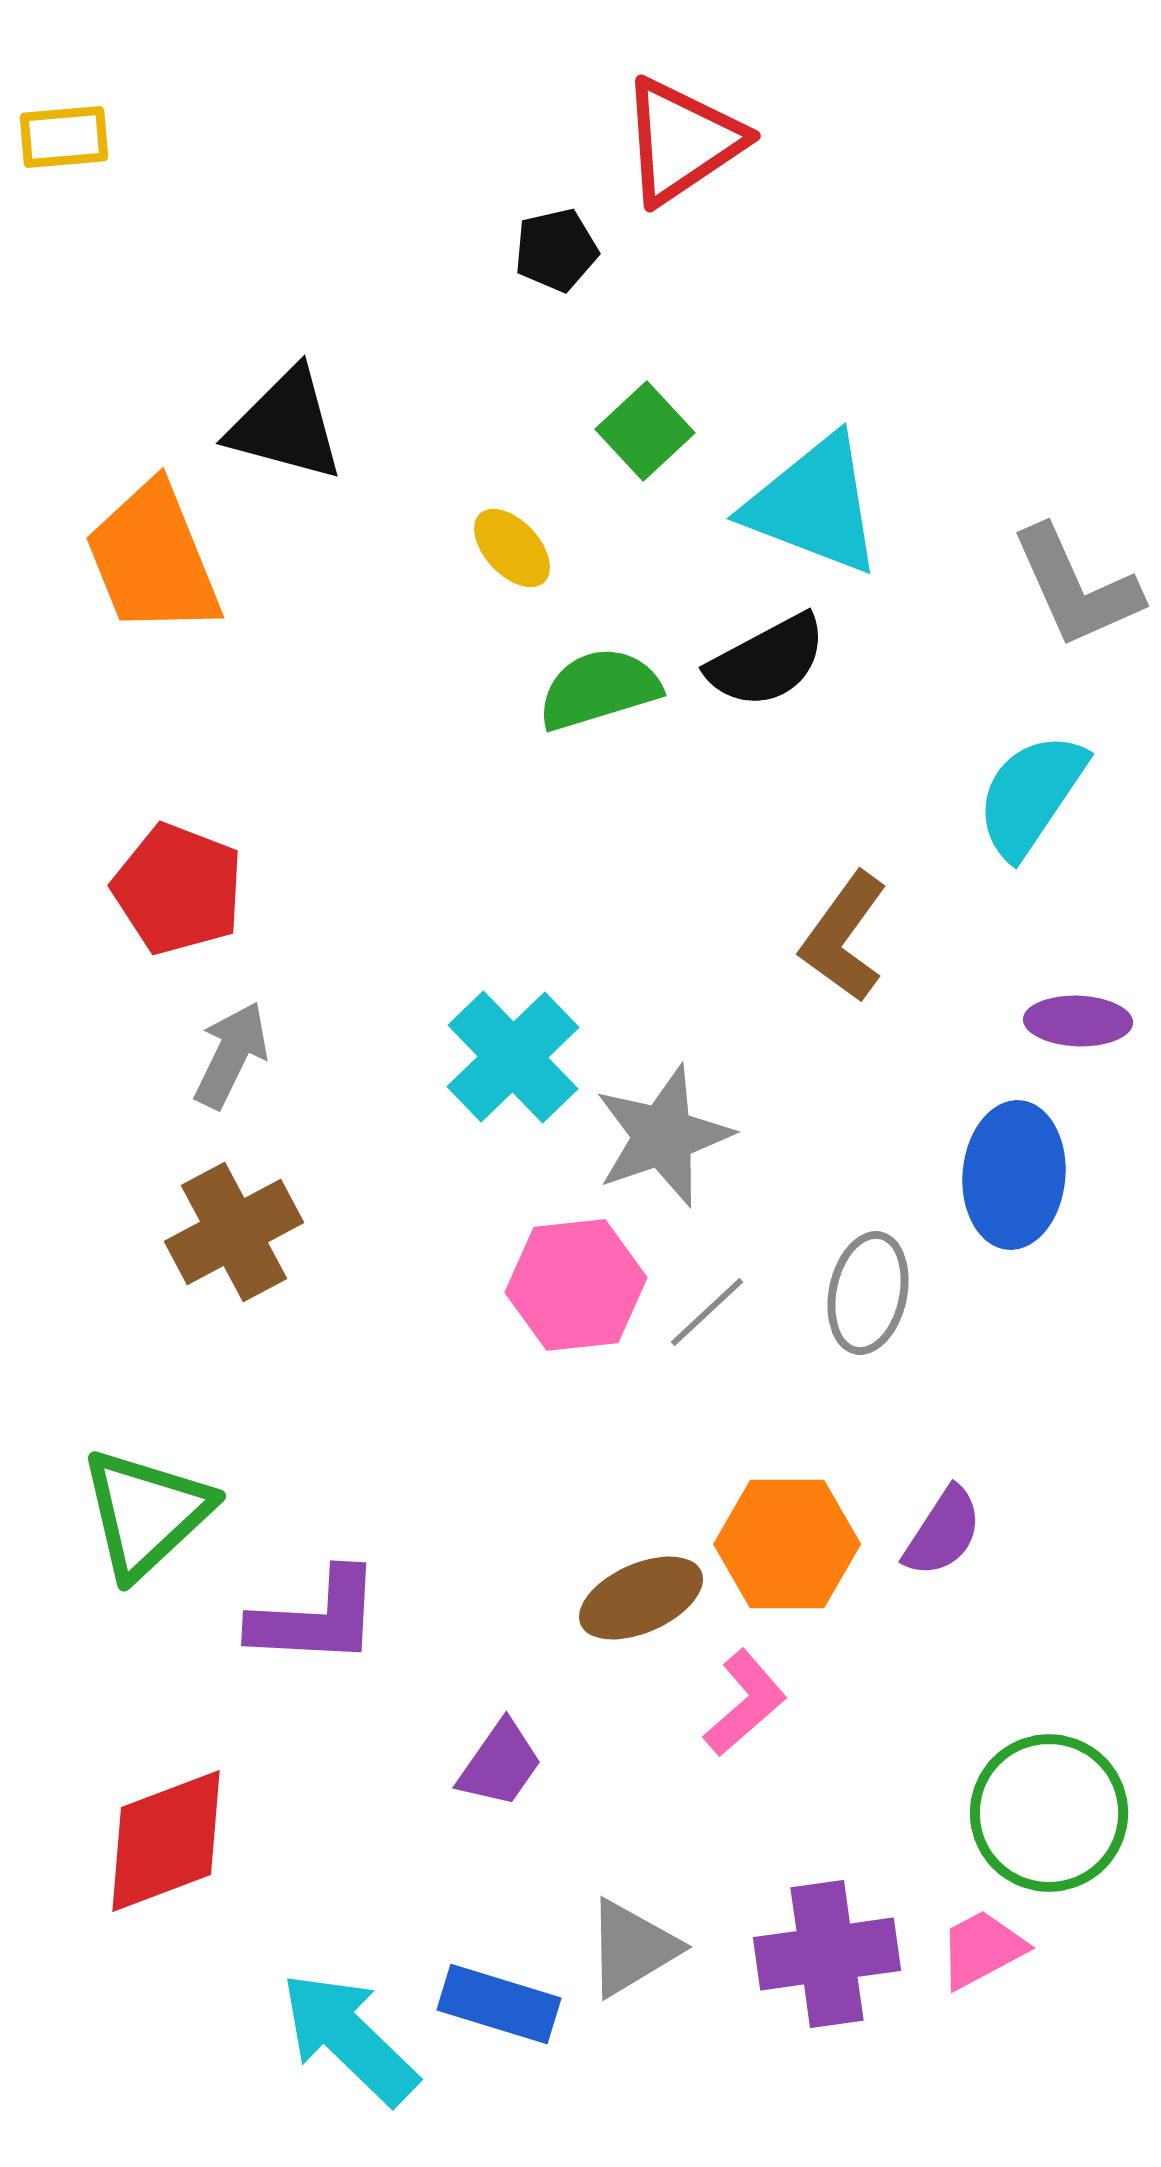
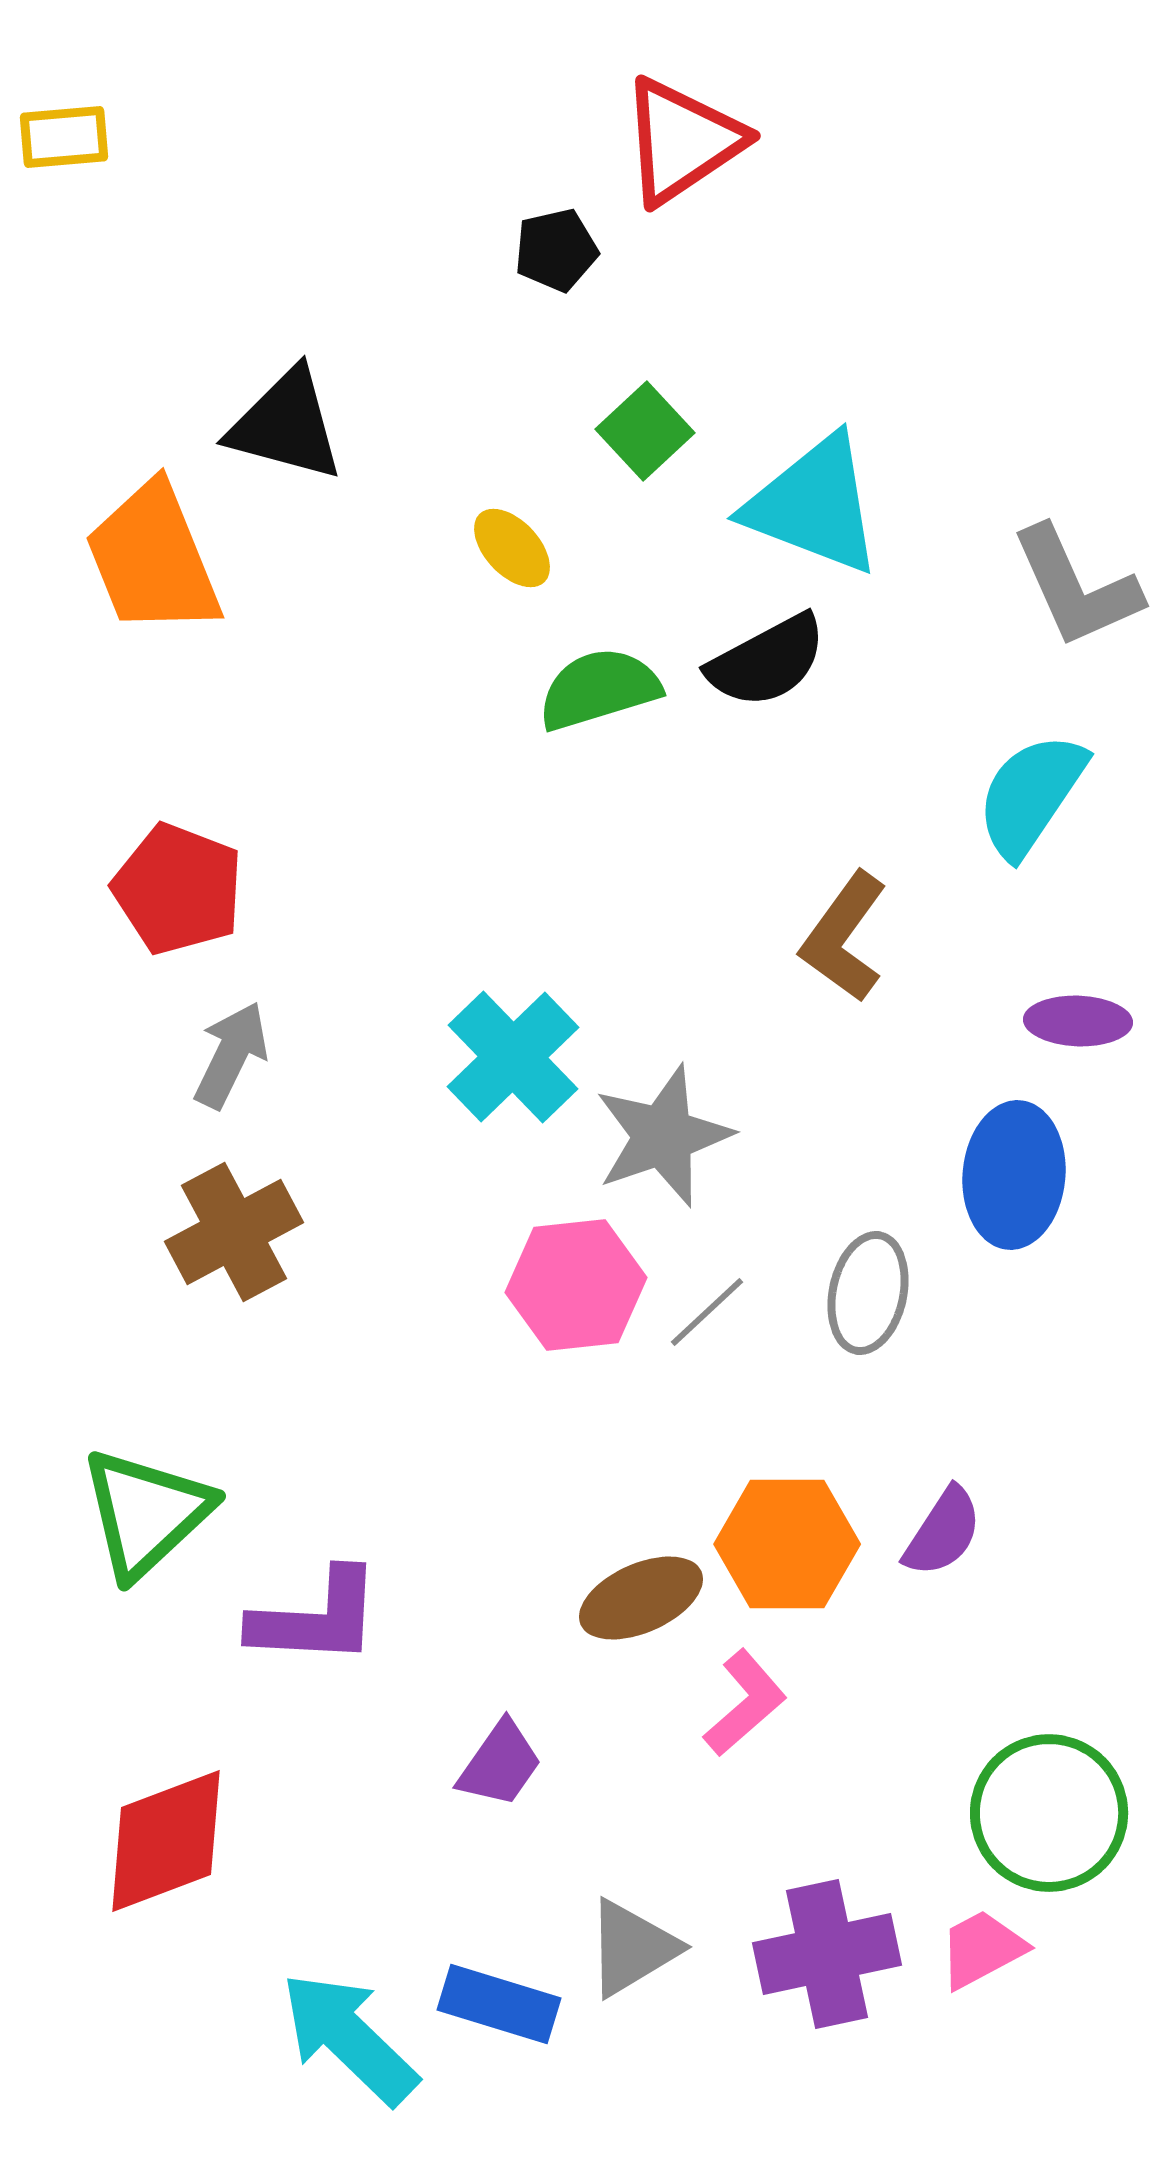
purple cross: rotated 4 degrees counterclockwise
